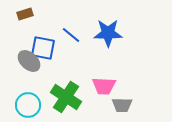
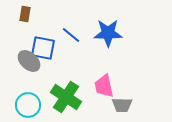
brown rectangle: rotated 63 degrees counterclockwise
pink trapezoid: rotated 75 degrees clockwise
